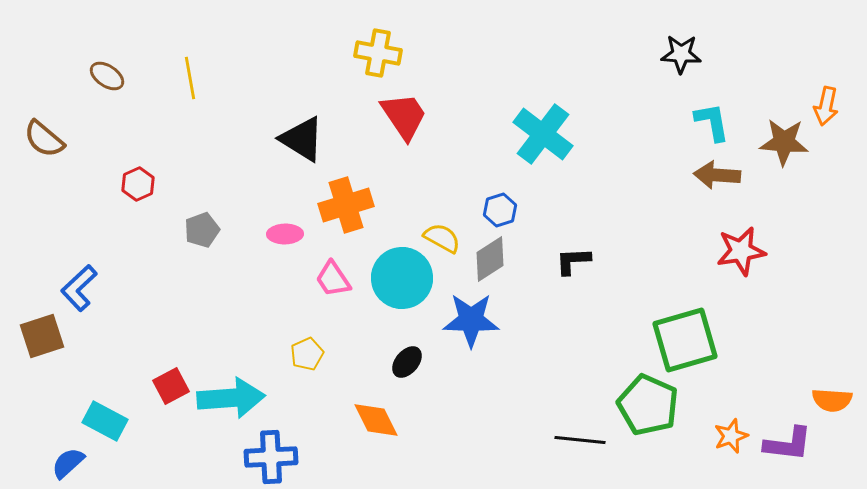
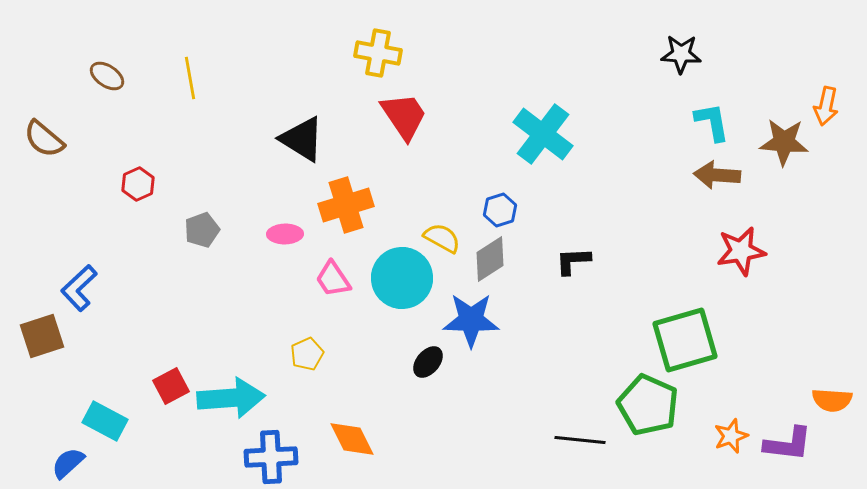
black ellipse: moved 21 px right
orange diamond: moved 24 px left, 19 px down
